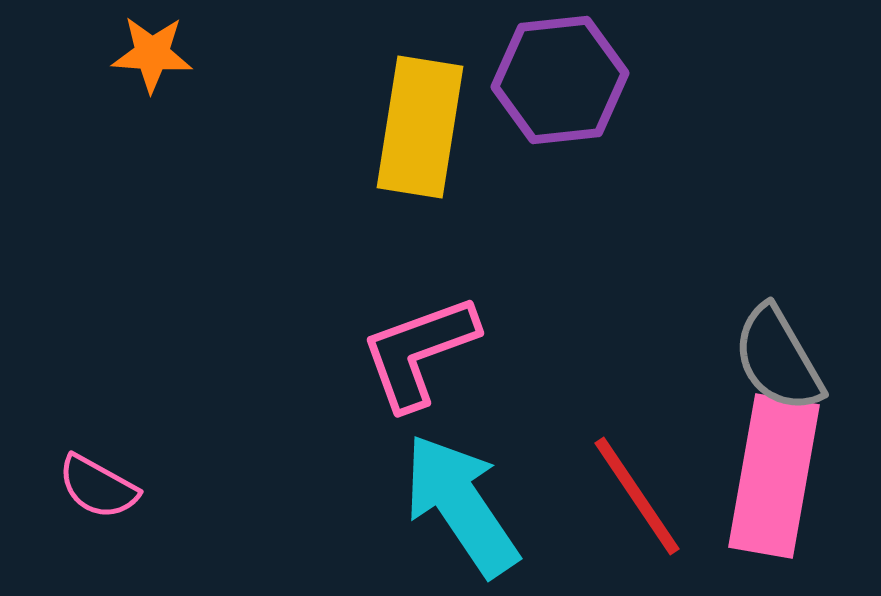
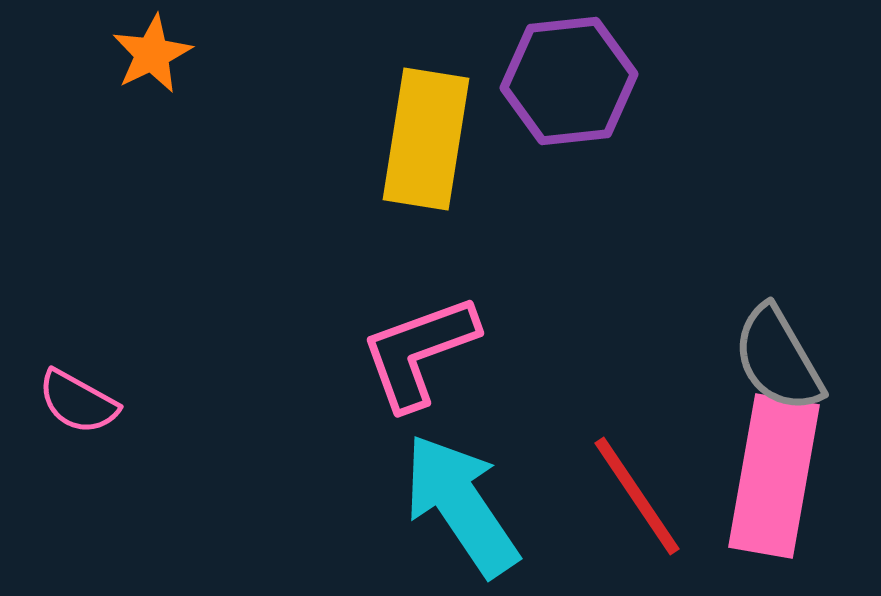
orange star: rotated 30 degrees counterclockwise
purple hexagon: moved 9 px right, 1 px down
yellow rectangle: moved 6 px right, 12 px down
pink semicircle: moved 20 px left, 85 px up
